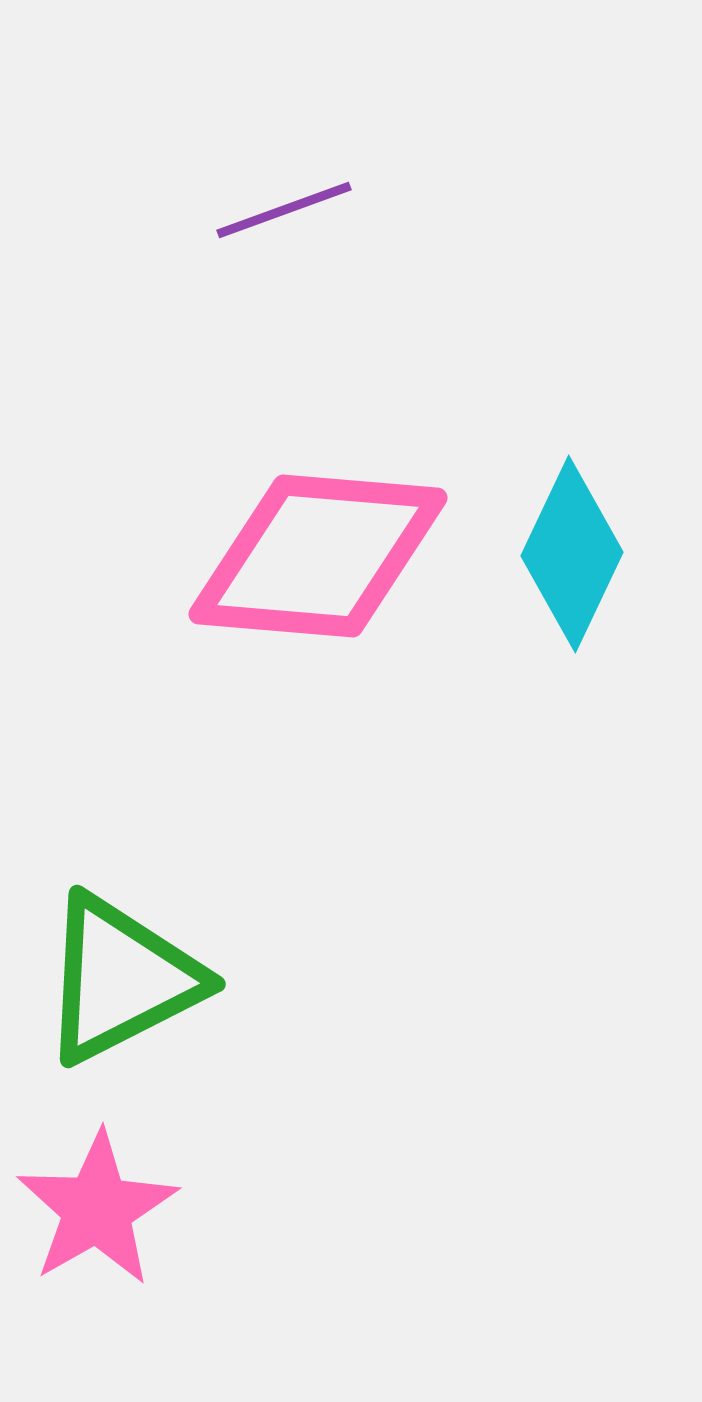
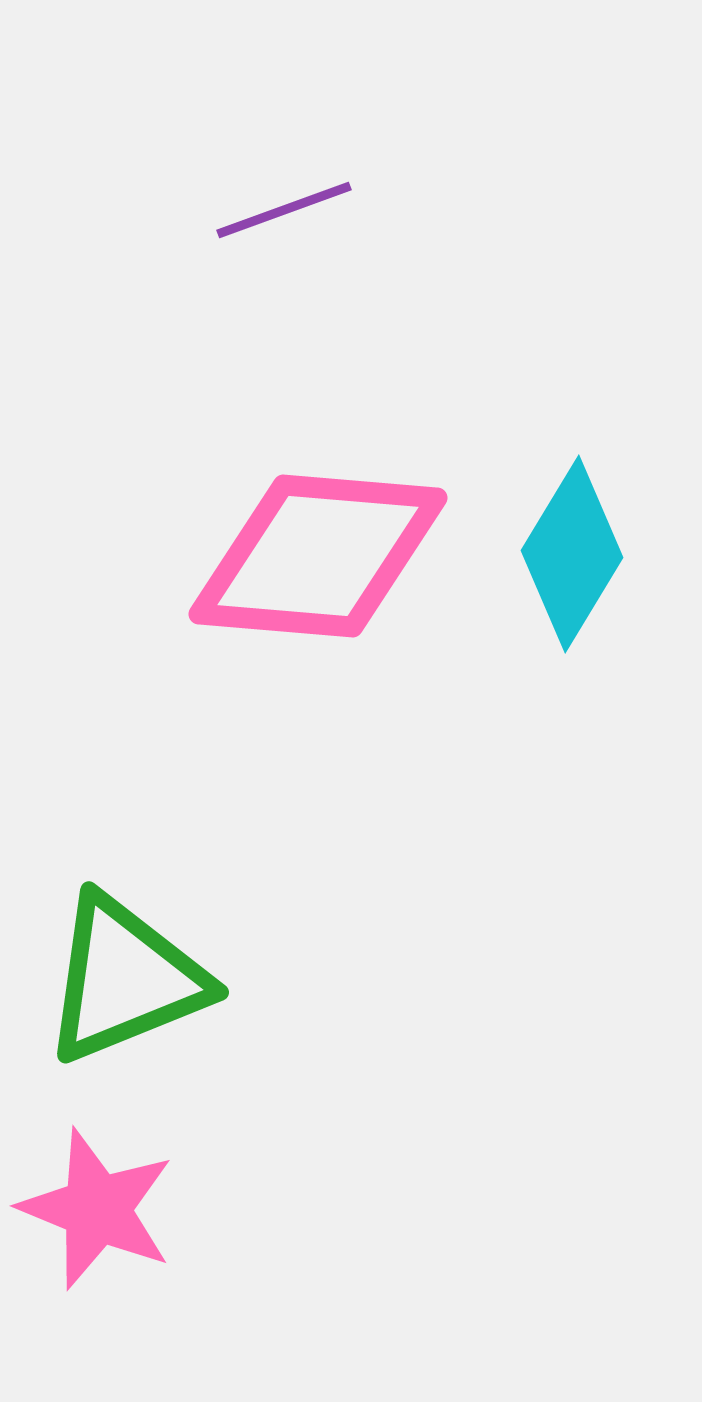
cyan diamond: rotated 6 degrees clockwise
green triangle: moved 4 px right; rotated 5 degrees clockwise
pink star: rotated 20 degrees counterclockwise
